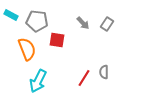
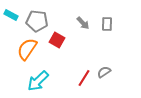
gray rectangle: rotated 32 degrees counterclockwise
red square: rotated 21 degrees clockwise
orange semicircle: rotated 125 degrees counterclockwise
gray semicircle: rotated 56 degrees clockwise
cyan arrow: rotated 20 degrees clockwise
